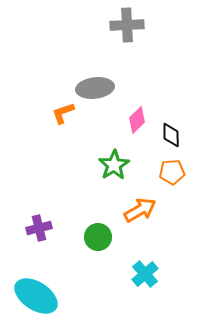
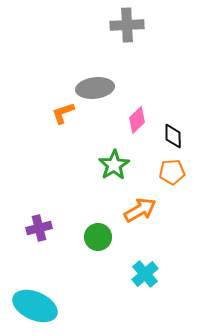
black diamond: moved 2 px right, 1 px down
cyan ellipse: moved 1 px left, 10 px down; rotated 9 degrees counterclockwise
